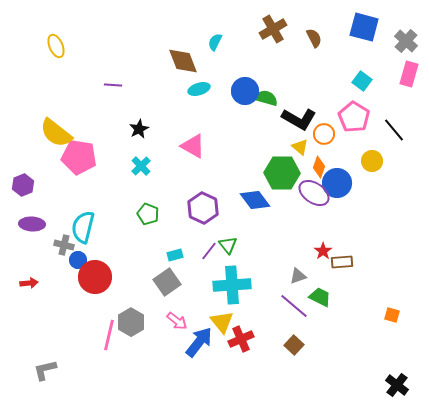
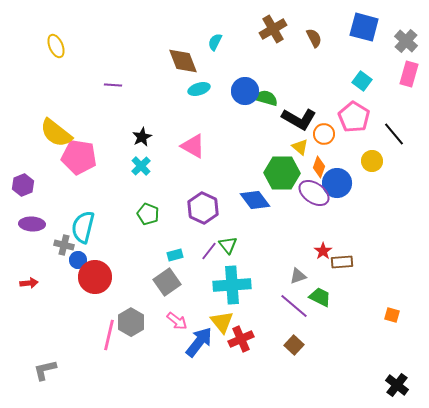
black star at (139, 129): moved 3 px right, 8 px down
black line at (394, 130): moved 4 px down
